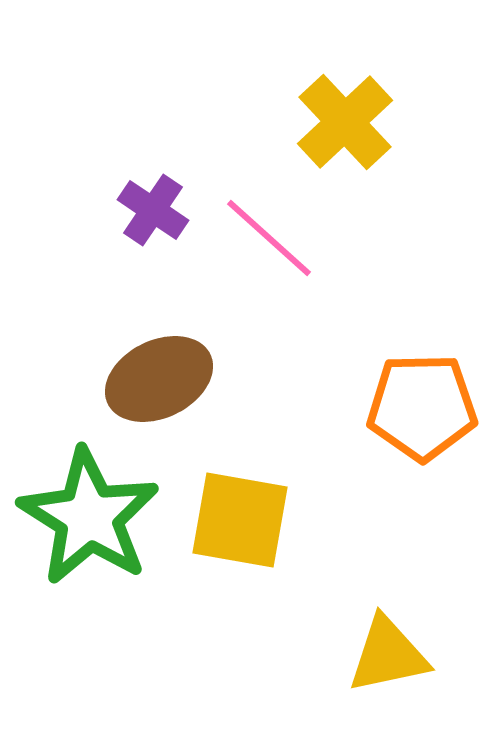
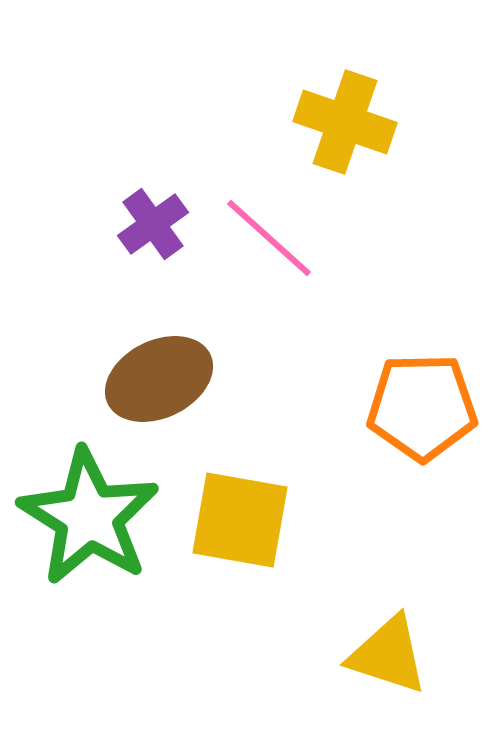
yellow cross: rotated 28 degrees counterclockwise
purple cross: moved 14 px down; rotated 20 degrees clockwise
yellow triangle: rotated 30 degrees clockwise
